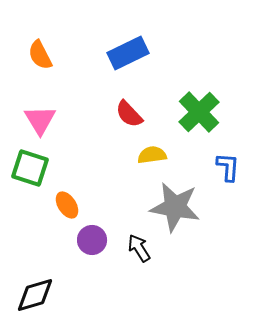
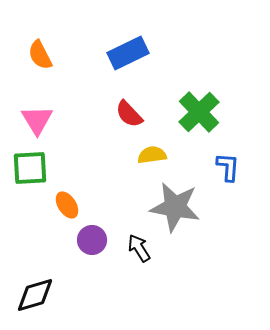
pink triangle: moved 3 px left
green square: rotated 21 degrees counterclockwise
